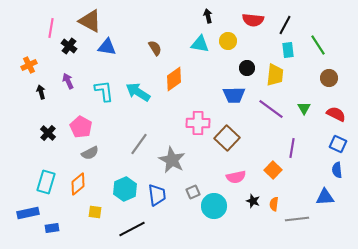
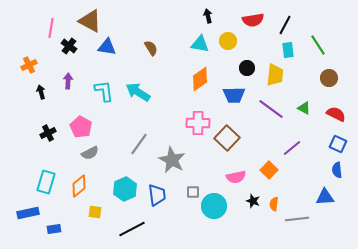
red semicircle at (253, 20): rotated 15 degrees counterclockwise
brown semicircle at (155, 48): moved 4 px left
orange diamond at (174, 79): moved 26 px right
purple arrow at (68, 81): rotated 28 degrees clockwise
green triangle at (304, 108): rotated 32 degrees counterclockwise
black cross at (48, 133): rotated 21 degrees clockwise
purple line at (292, 148): rotated 42 degrees clockwise
orange square at (273, 170): moved 4 px left
orange diamond at (78, 184): moved 1 px right, 2 px down
gray square at (193, 192): rotated 24 degrees clockwise
blue rectangle at (52, 228): moved 2 px right, 1 px down
